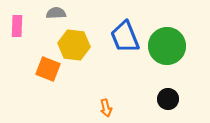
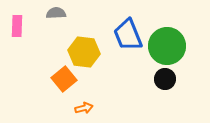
blue trapezoid: moved 3 px right, 2 px up
yellow hexagon: moved 10 px right, 7 px down
orange square: moved 16 px right, 10 px down; rotated 30 degrees clockwise
black circle: moved 3 px left, 20 px up
orange arrow: moved 22 px left; rotated 90 degrees counterclockwise
